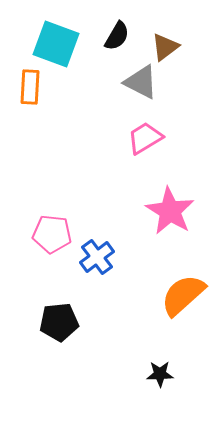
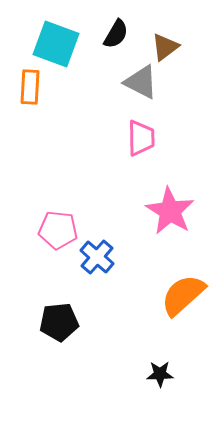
black semicircle: moved 1 px left, 2 px up
pink trapezoid: moved 4 px left; rotated 120 degrees clockwise
pink pentagon: moved 6 px right, 4 px up
blue cross: rotated 12 degrees counterclockwise
